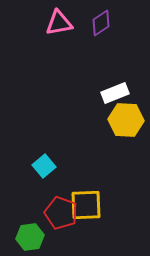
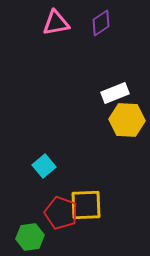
pink triangle: moved 3 px left
yellow hexagon: moved 1 px right
